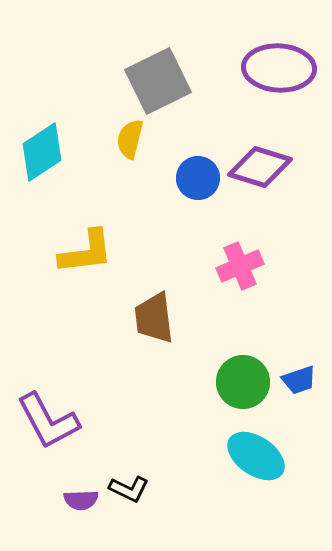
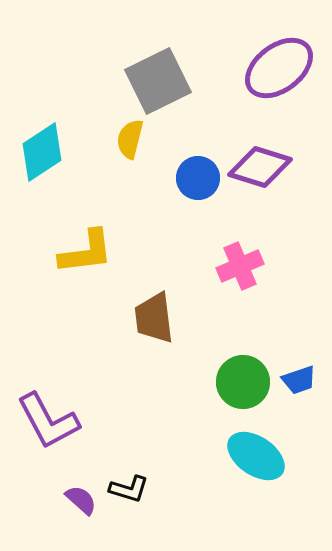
purple ellipse: rotated 40 degrees counterclockwise
black L-shape: rotated 9 degrees counterclockwise
purple semicircle: rotated 136 degrees counterclockwise
